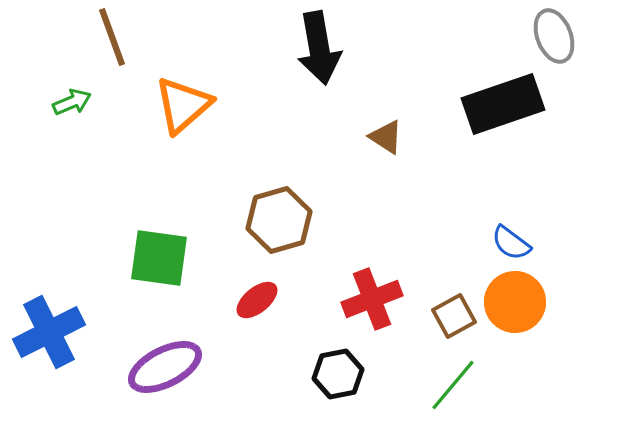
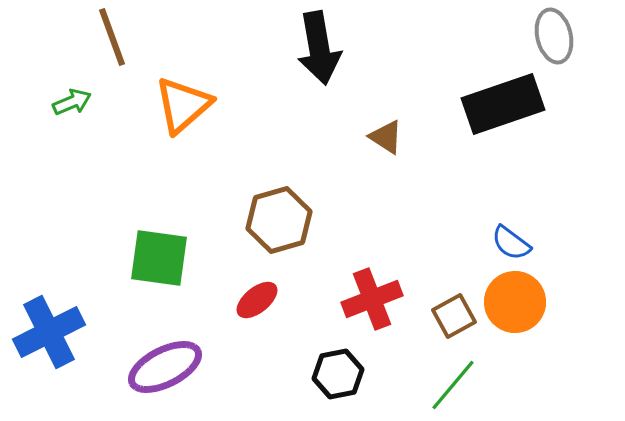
gray ellipse: rotated 8 degrees clockwise
